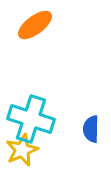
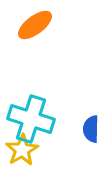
yellow star: rotated 8 degrees counterclockwise
